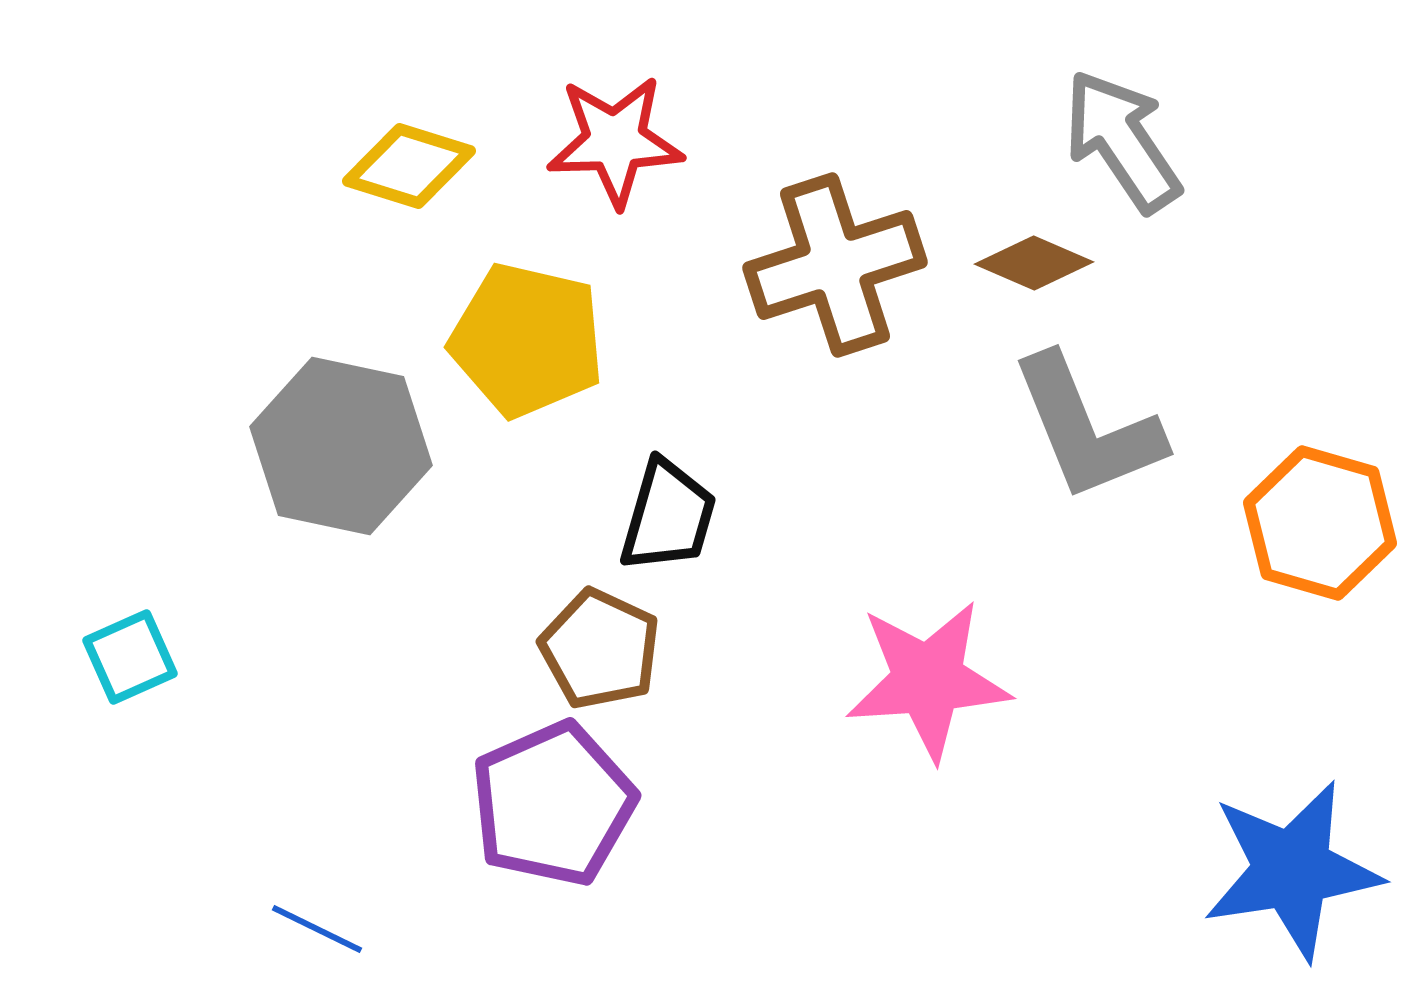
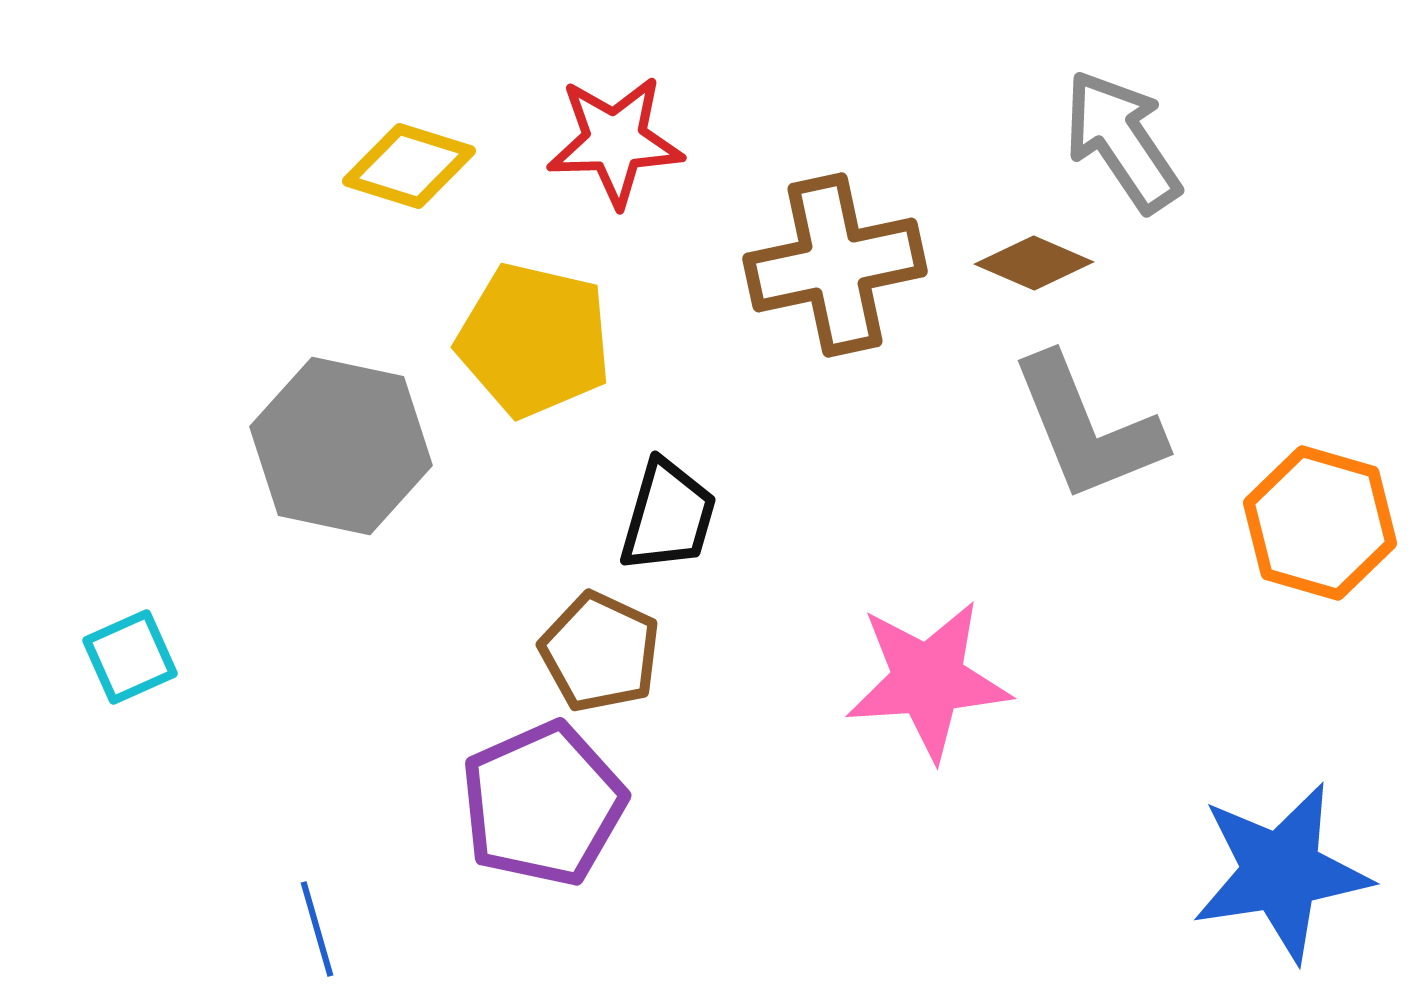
brown cross: rotated 6 degrees clockwise
yellow pentagon: moved 7 px right
brown pentagon: moved 3 px down
purple pentagon: moved 10 px left
blue star: moved 11 px left, 2 px down
blue line: rotated 48 degrees clockwise
